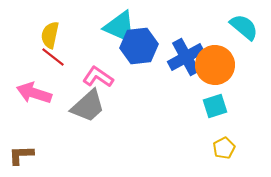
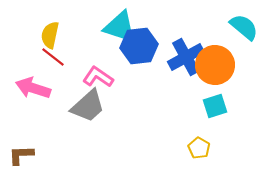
cyan triangle: rotated 6 degrees counterclockwise
pink arrow: moved 1 px left, 5 px up
yellow pentagon: moved 25 px left; rotated 15 degrees counterclockwise
